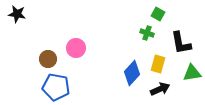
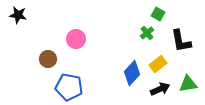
black star: moved 1 px right, 1 px down
green cross: rotated 32 degrees clockwise
black L-shape: moved 2 px up
pink circle: moved 9 px up
yellow rectangle: rotated 36 degrees clockwise
green triangle: moved 4 px left, 11 px down
blue pentagon: moved 13 px right
